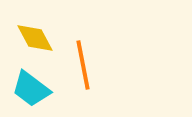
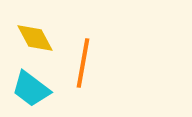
orange line: moved 2 px up; rotated 21 degrees clockwise
